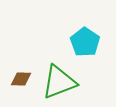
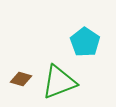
brown diamond: rotated 15 degrees clockwise
